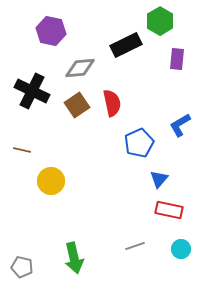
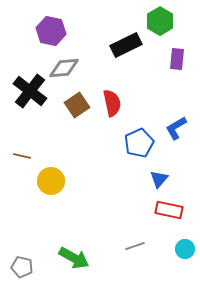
gray diamond: moved 16 px left
black cross: moved 2 px left; rotated 12 degrees clockwise
blue L-shape: moved 4 px left, 3 px down
brown line: moved 6 px down
cyan circle: moved 4 px right
green arrow: rotated 48 degrees counterclockwise
